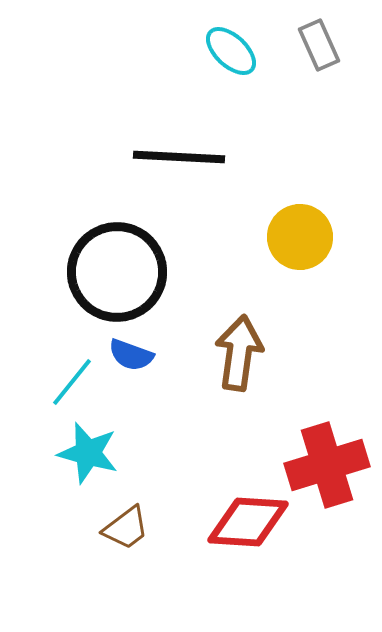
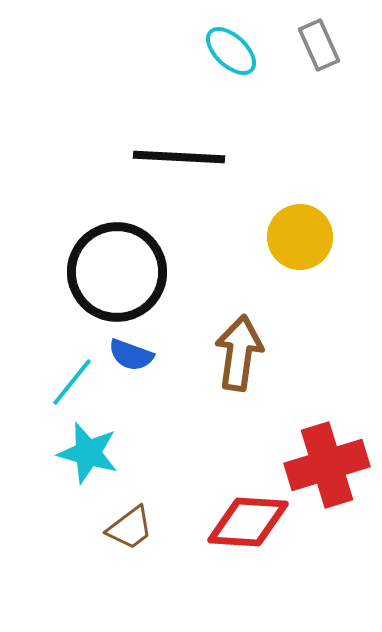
brown trapezoid: moved 4 px right
